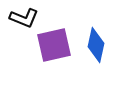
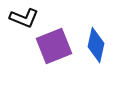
purple square: moved 1 px down; rotated 9 degrees counterclockwise
